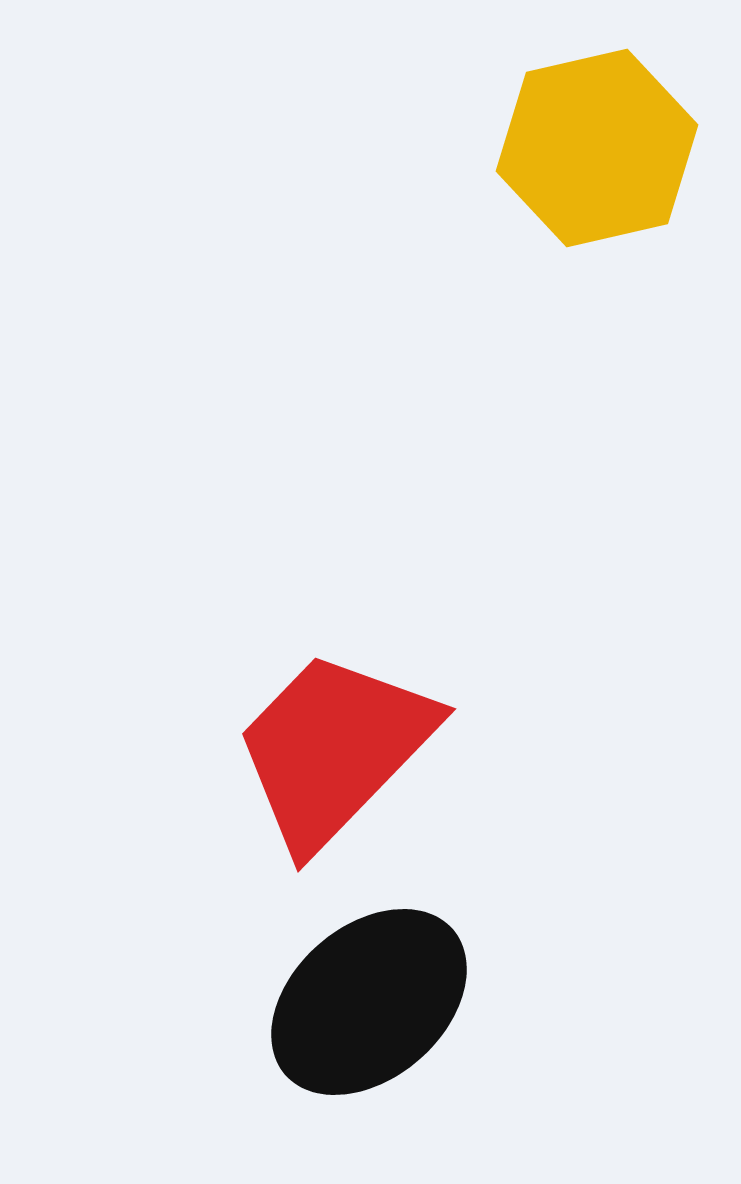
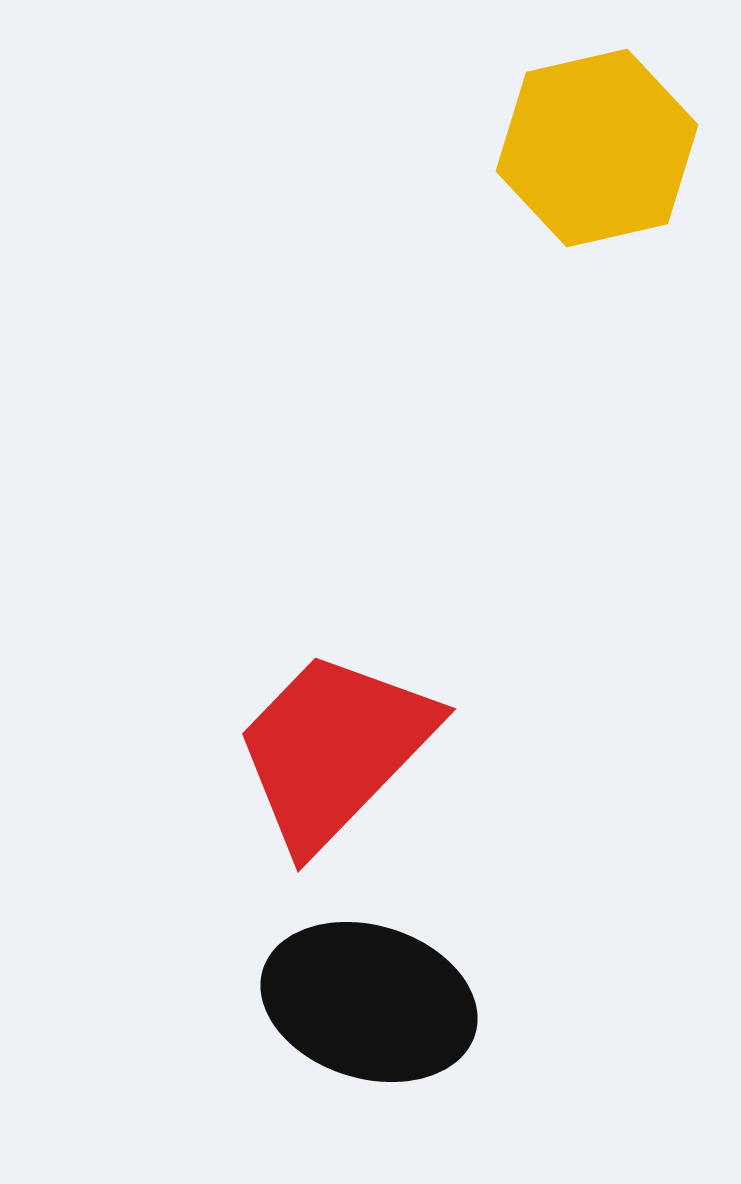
black ellipse: rotated 58 degrees clockwise
